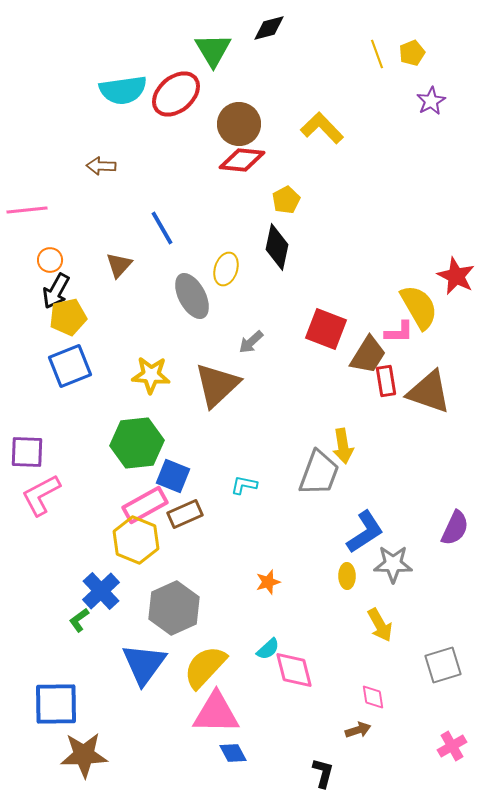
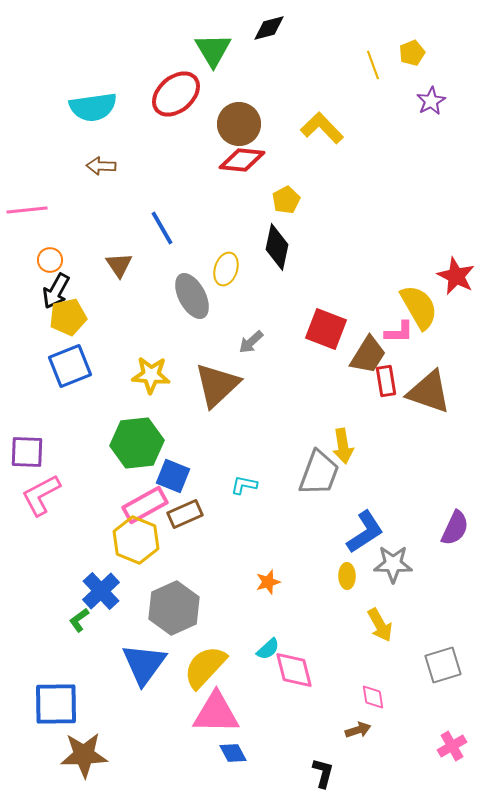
yellow line at (377, 54): moved 4 px left, 11 px down
cyan semicircle at (123, 90): moved 30 px left, 17 px down
brown triangle at (119, 265): rotated 16 degrees counterclockwise
